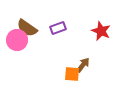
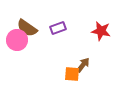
red star: rotated 12 degrees counterclockwise
